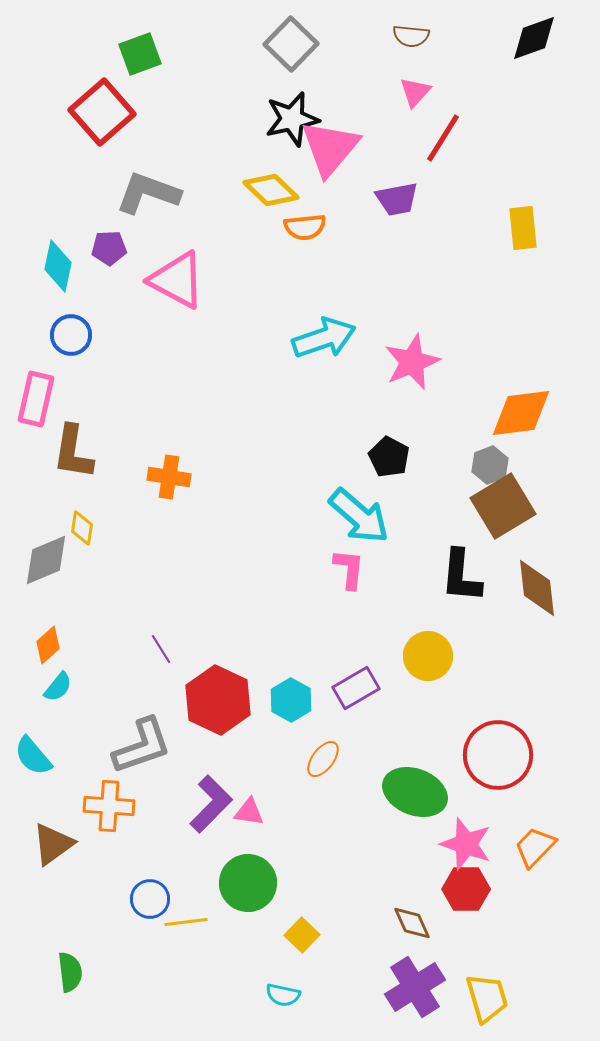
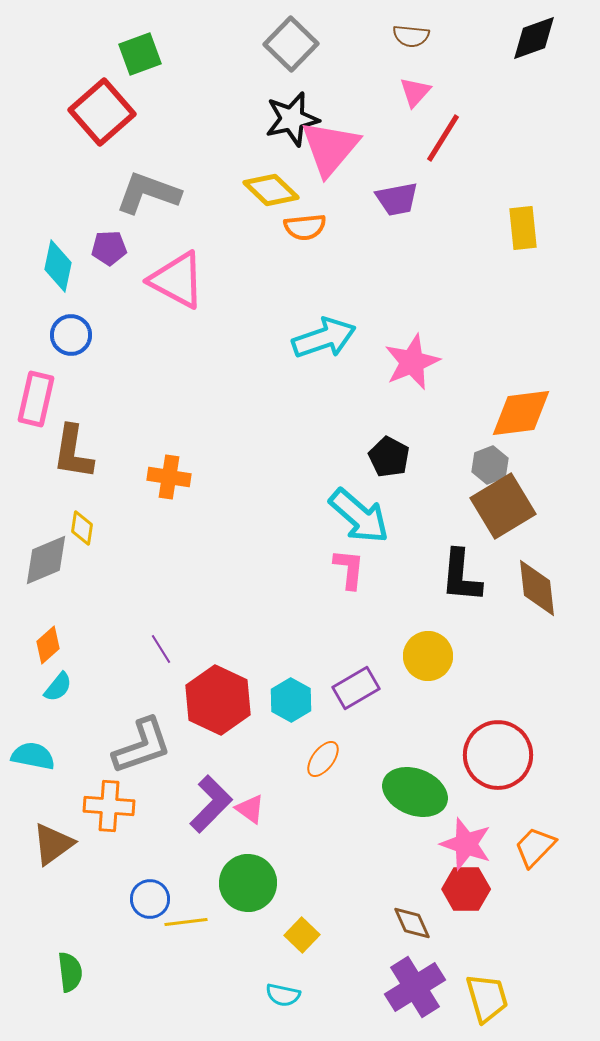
cyan semicircle at (33, 756): rotated 141 degrees clockwise
pink triangle at (249, 812): moved 1 px right, 3 px up; rotated 28 degrees clockwise
